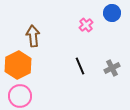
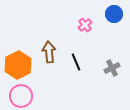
blue circle: moved 2 px right, 1 px down
pink cross: moved 1 px left
brown arrow: moved 16 px right, 16 px down
black line: moved 4 px left, 4 px up
pink circle: moved 1 px right
